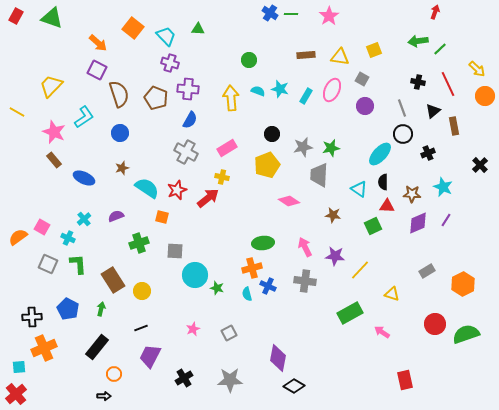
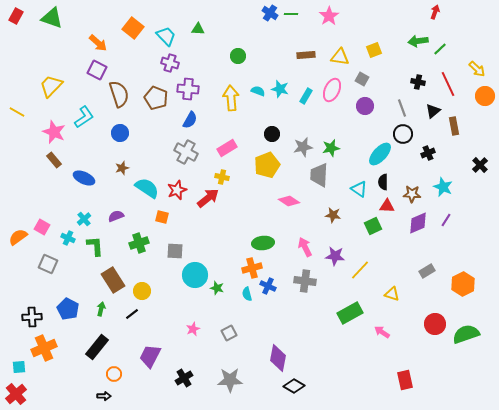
green circle at (249, 60): moved 11 px left, 4 px up
green L-shape at (78, 264): moved 17 px right, 18 px up
black line at (141, 328): moved 9 px left, 14 px up; rotated 16 degrees counterclockwise
